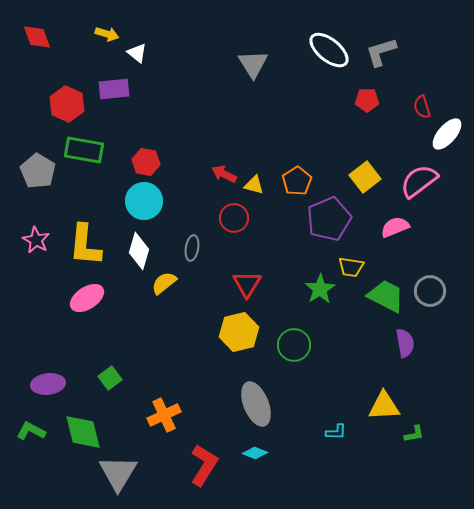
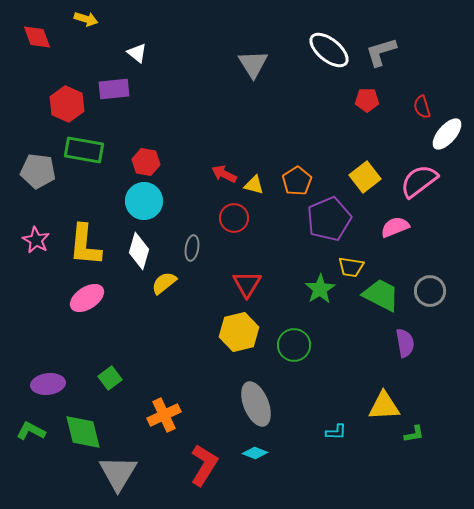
yellow arrow at (107, 34): moved 21 px left, 15 px up
gray pentagon at (38, 171): rotated 24 degrees counterclockwise
green trapezoid at (386, 296): moved 5 px left, 1 px up
